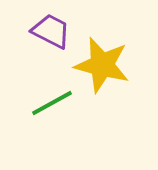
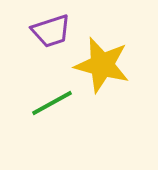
purple trapezoid: rotated 135 degrees clockwise
